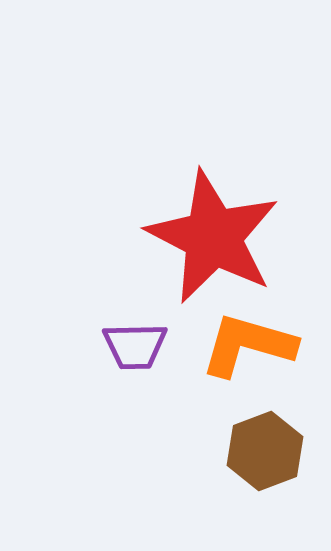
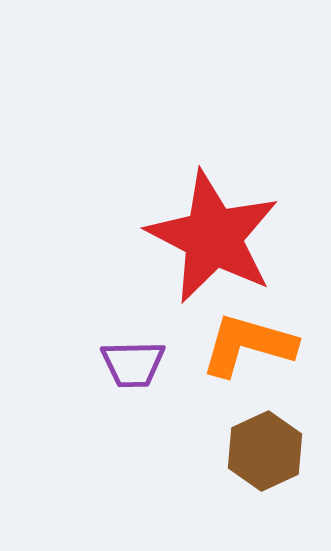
purple trapezoid: moved 2 px left, 18 px down
brown hexagon: rotated 4 degrees counterclockwise
